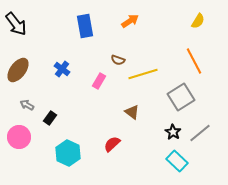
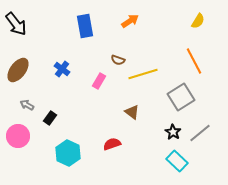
pink circle: moved 1 px left, 1 px up
red semicircle: rotated 24 degrees clockwise
